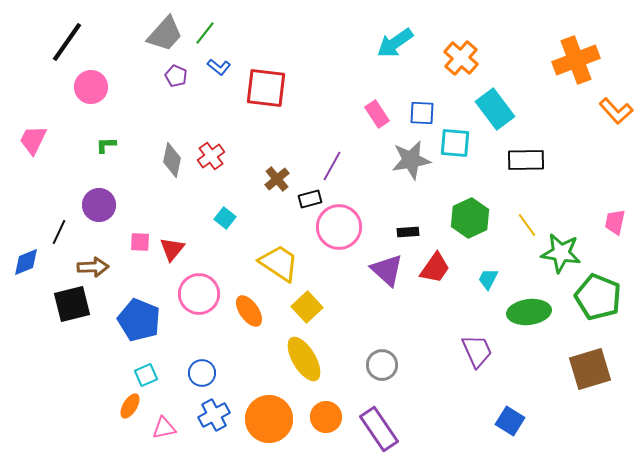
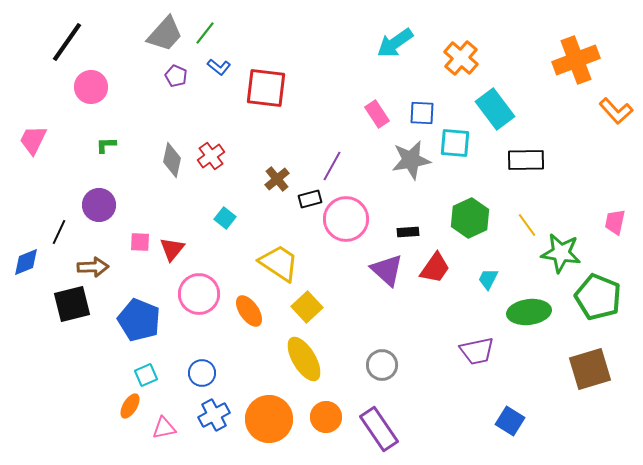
pink circle at (339, 227): moved 7 px right, 8 px up
purple trapezoid at (477, 351): rotated 102 degrees clockwise
